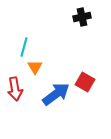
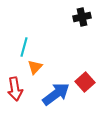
orange triangle: rotated 14 degrees clockwise
red square: rotated 18 degrees clockwise
